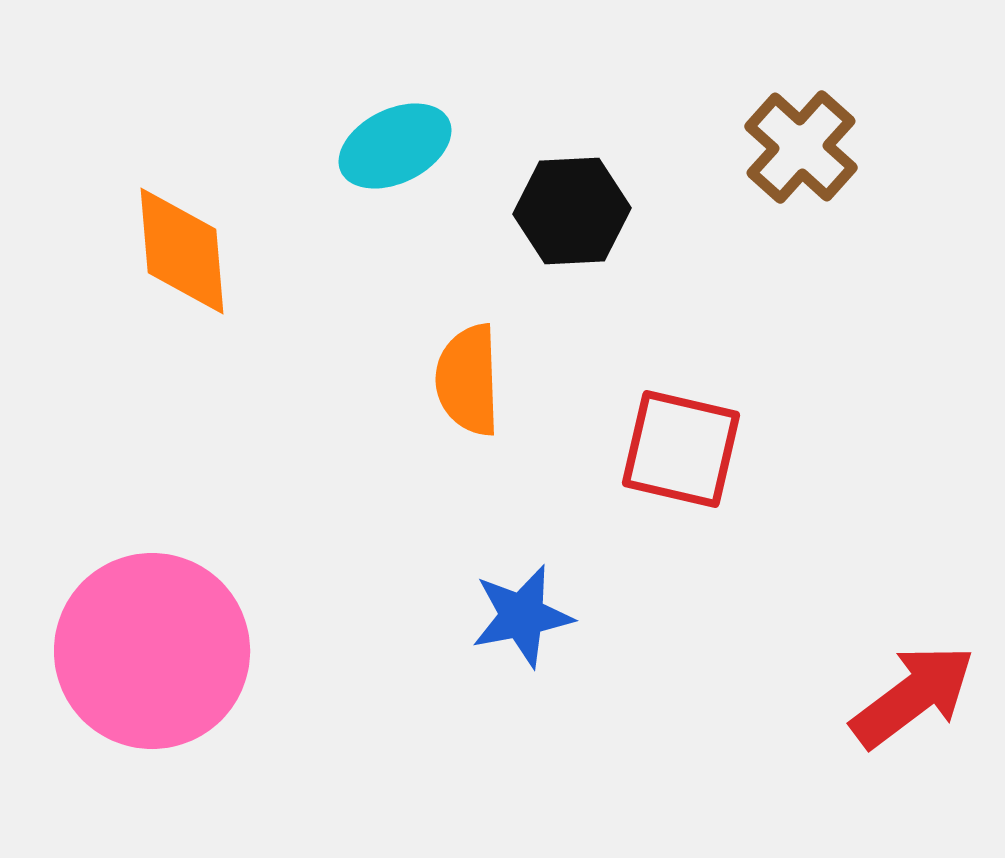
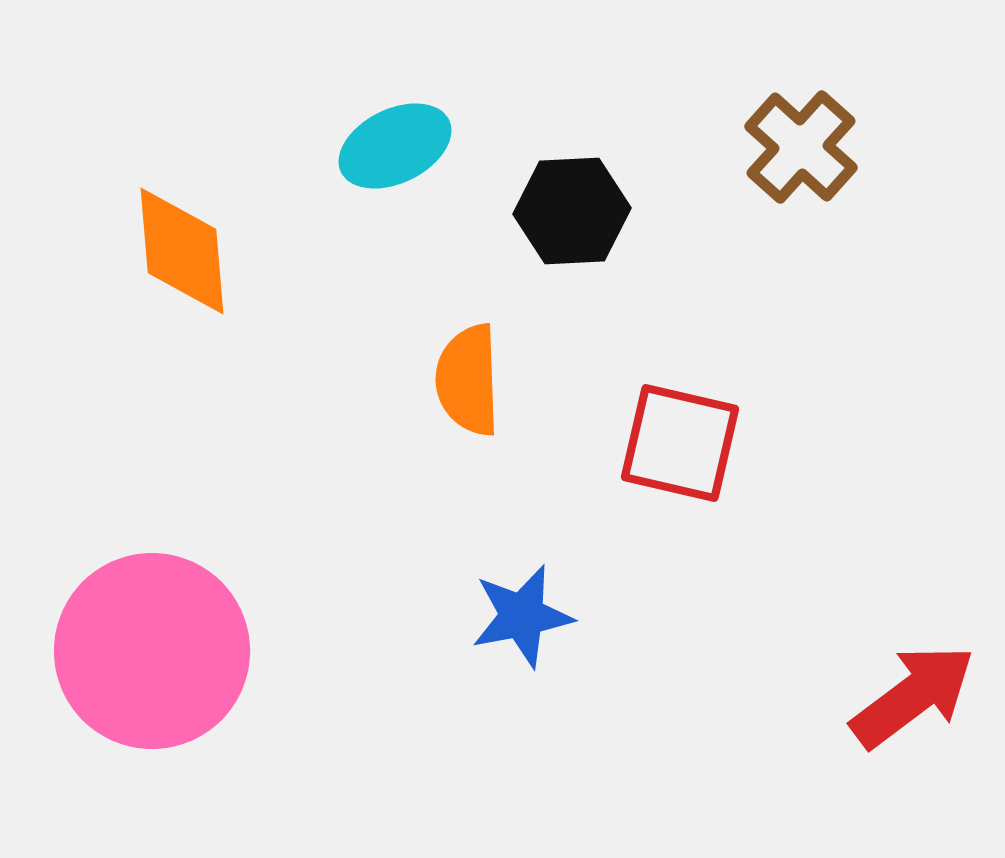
red square: moved 1 px left, 6 px up
